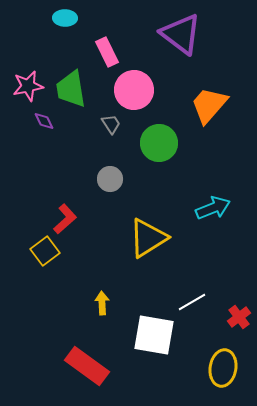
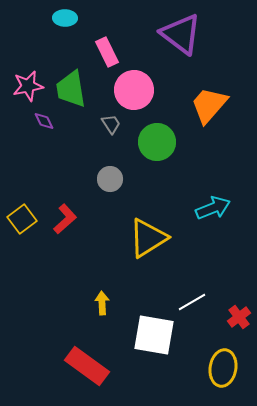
green circle: moved 2 px left, 1 px up
yellow square: moved 23 px left, 32 px up
